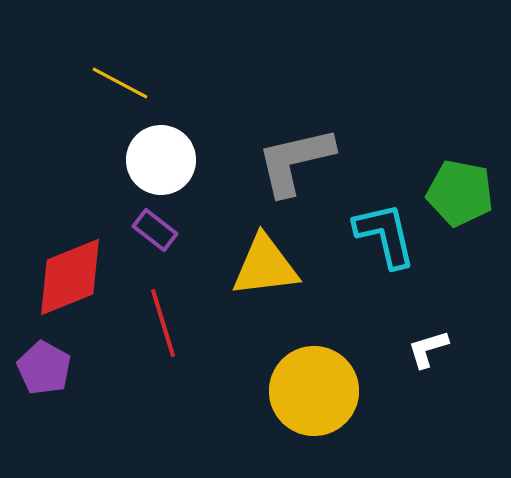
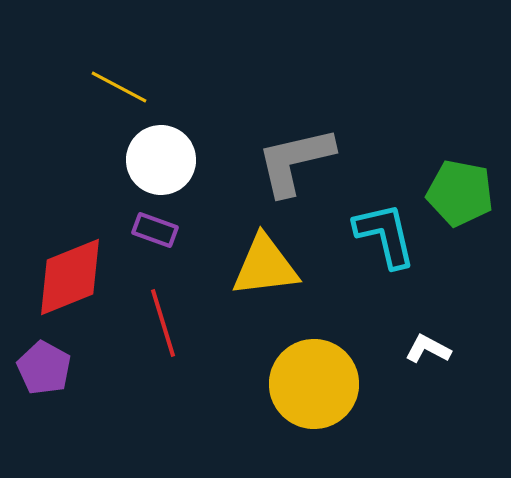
yellow line: moved 1 px left, 4 px down
purple rectangle: rotated 18 degrees counterclockwise
white L-shape: rotated 45 degrees clockwise
yellow circle: moved 7 px up
